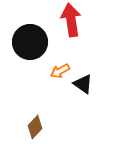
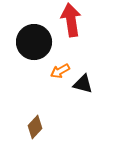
black circle: moved 4 px right
black triangle: rotated 20 degrees counterclockwise
